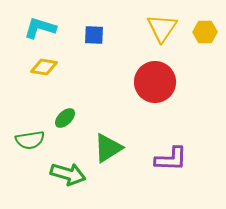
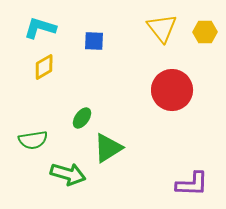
yellow triangle: rotated 12 degrees counterclockwise
blue square: moved 6 px down
yellow diamond: rotated 40 degrees counterclockwise
red circle: moved 17 px right, 8 px down
green ellipse: moved 17 px right; rotated 10 degrees counterclockwise
green semicircle: moved 3 px right
purple L-shape: moved 21 px right, 25 px down
